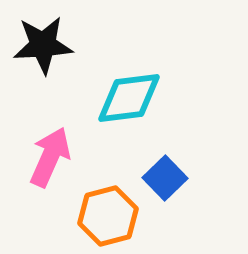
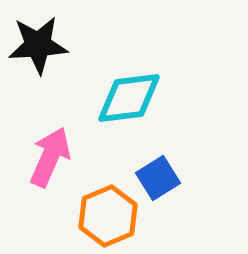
black star: moved 5 px left
blue square: moved 7 px left; rotated 12 degrees clockwise
orange hexagon: rotated 8 degrees counterclockwise
